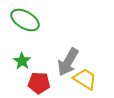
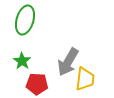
green ellipse: rotated 76 degrees clockwise
yellow trapezoid: rotated 65 degrees clockwise
red pentagon: moved 2 px left, 1 px down
